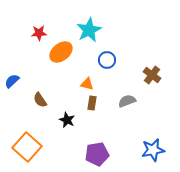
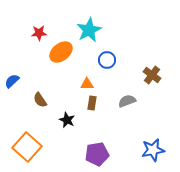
orange triangle: rotated 16 degrees counterclockwise
